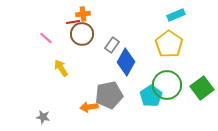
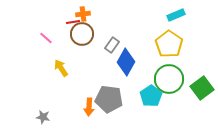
green circle: moved 2 px right, 6 px up
gray pentagon: moved 4 px down; rotated 20 degrees clockwise
orange arrow: rotated 78 degrees counterclockwise
